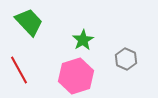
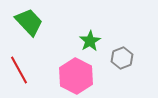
green star: moved 7 px right, 1 px down
gray hexagon: moved 4 px left, 1 px up; rotated 15 degrees clockwise
pink hexagon: rotated 16 degrees counterclockwise
